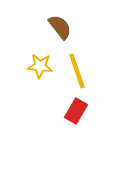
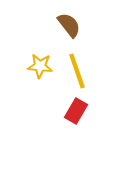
brown semicircle: moved 9 px right, 2 px up
